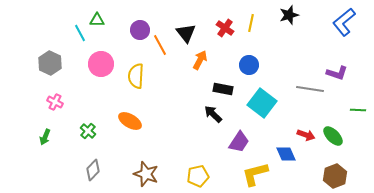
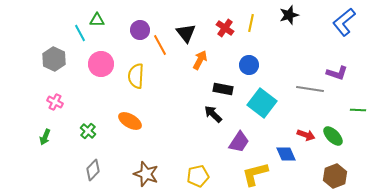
gray hexagon: moved 4 px right, 4 px up
